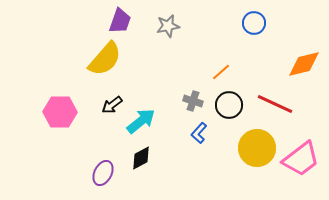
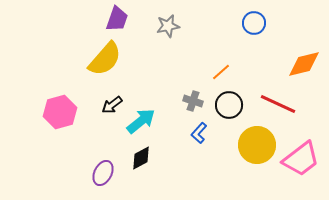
purple trapezoid: moved 3 px left, 2 px up
red line: moved 3 px right
pink hexagon: rotated 16 degrees counterclockwise
yellow circle: moved 3 px up
